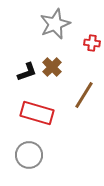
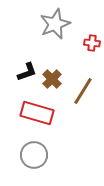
brown cross: moved 12 px down
brown line: moved 1 px left, 4 px up
gray circle: moved 5 px right
